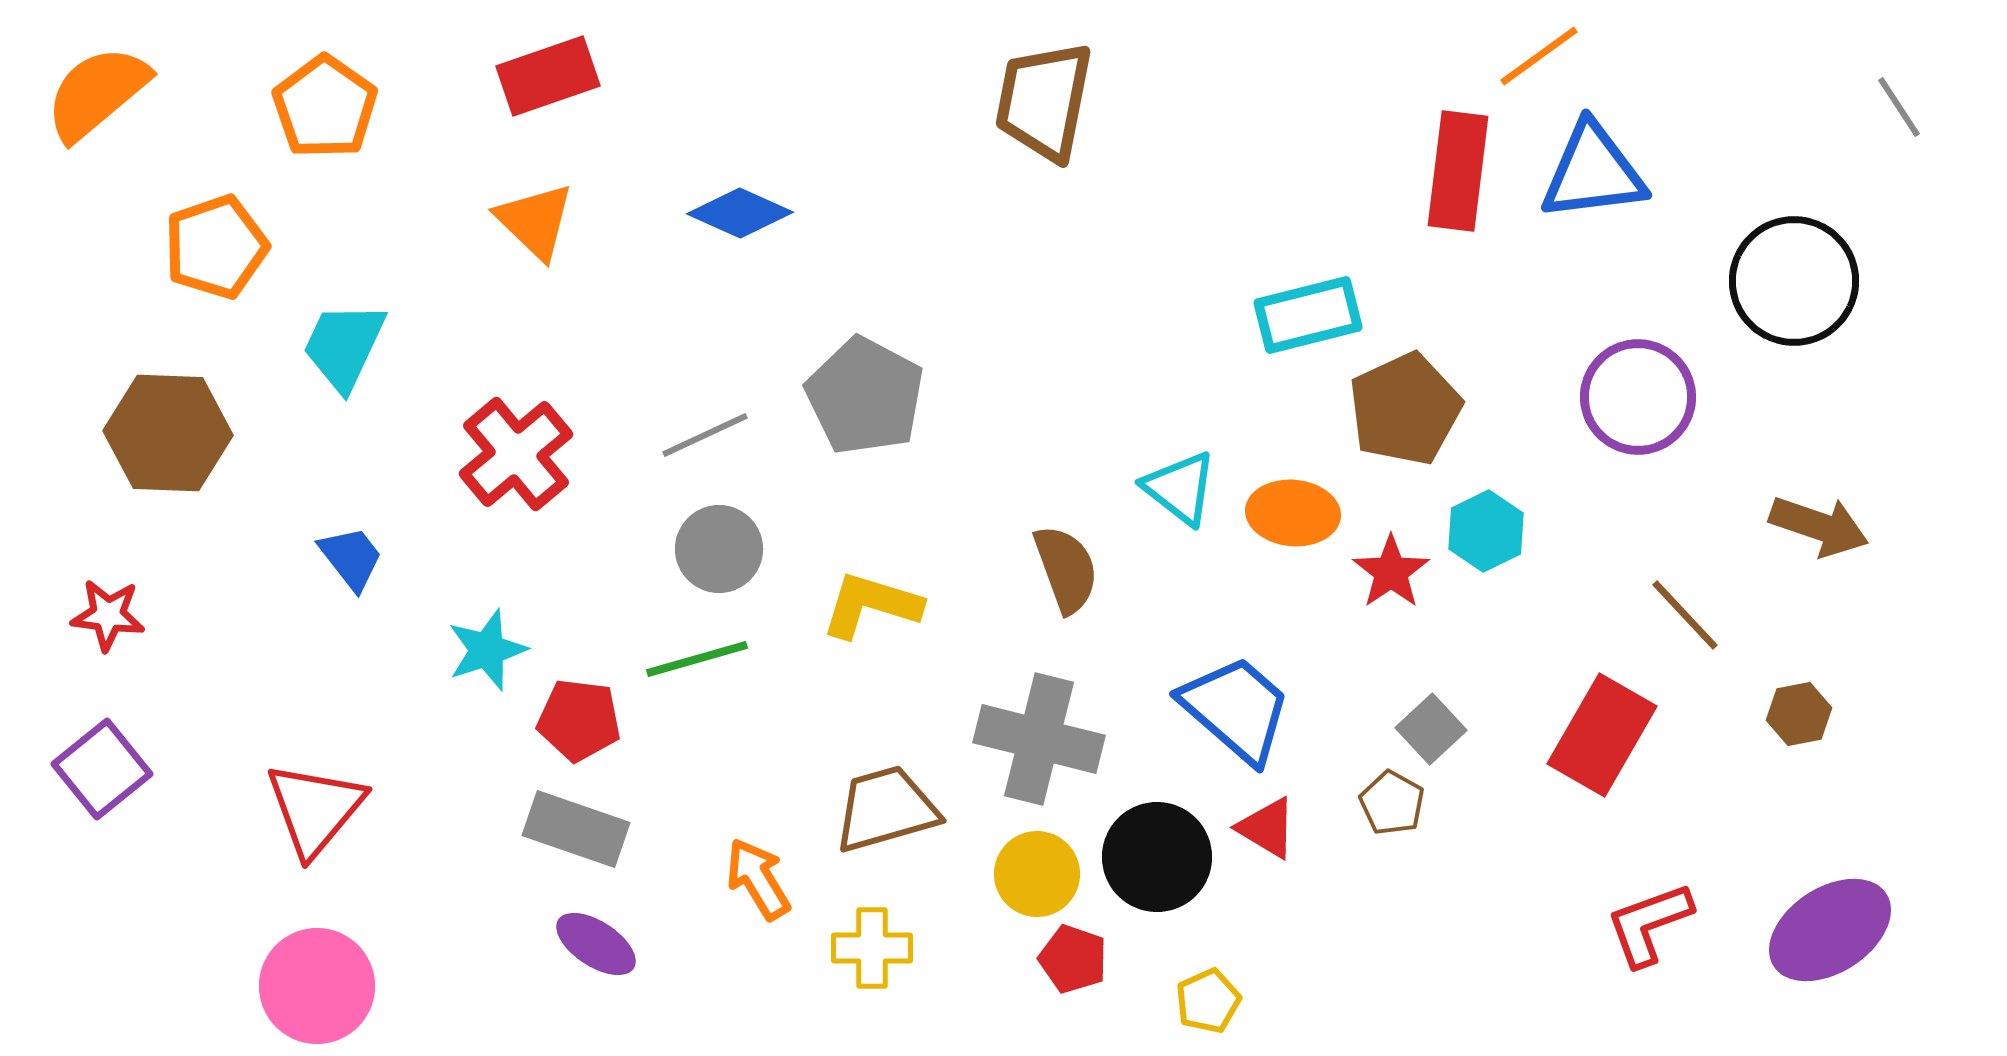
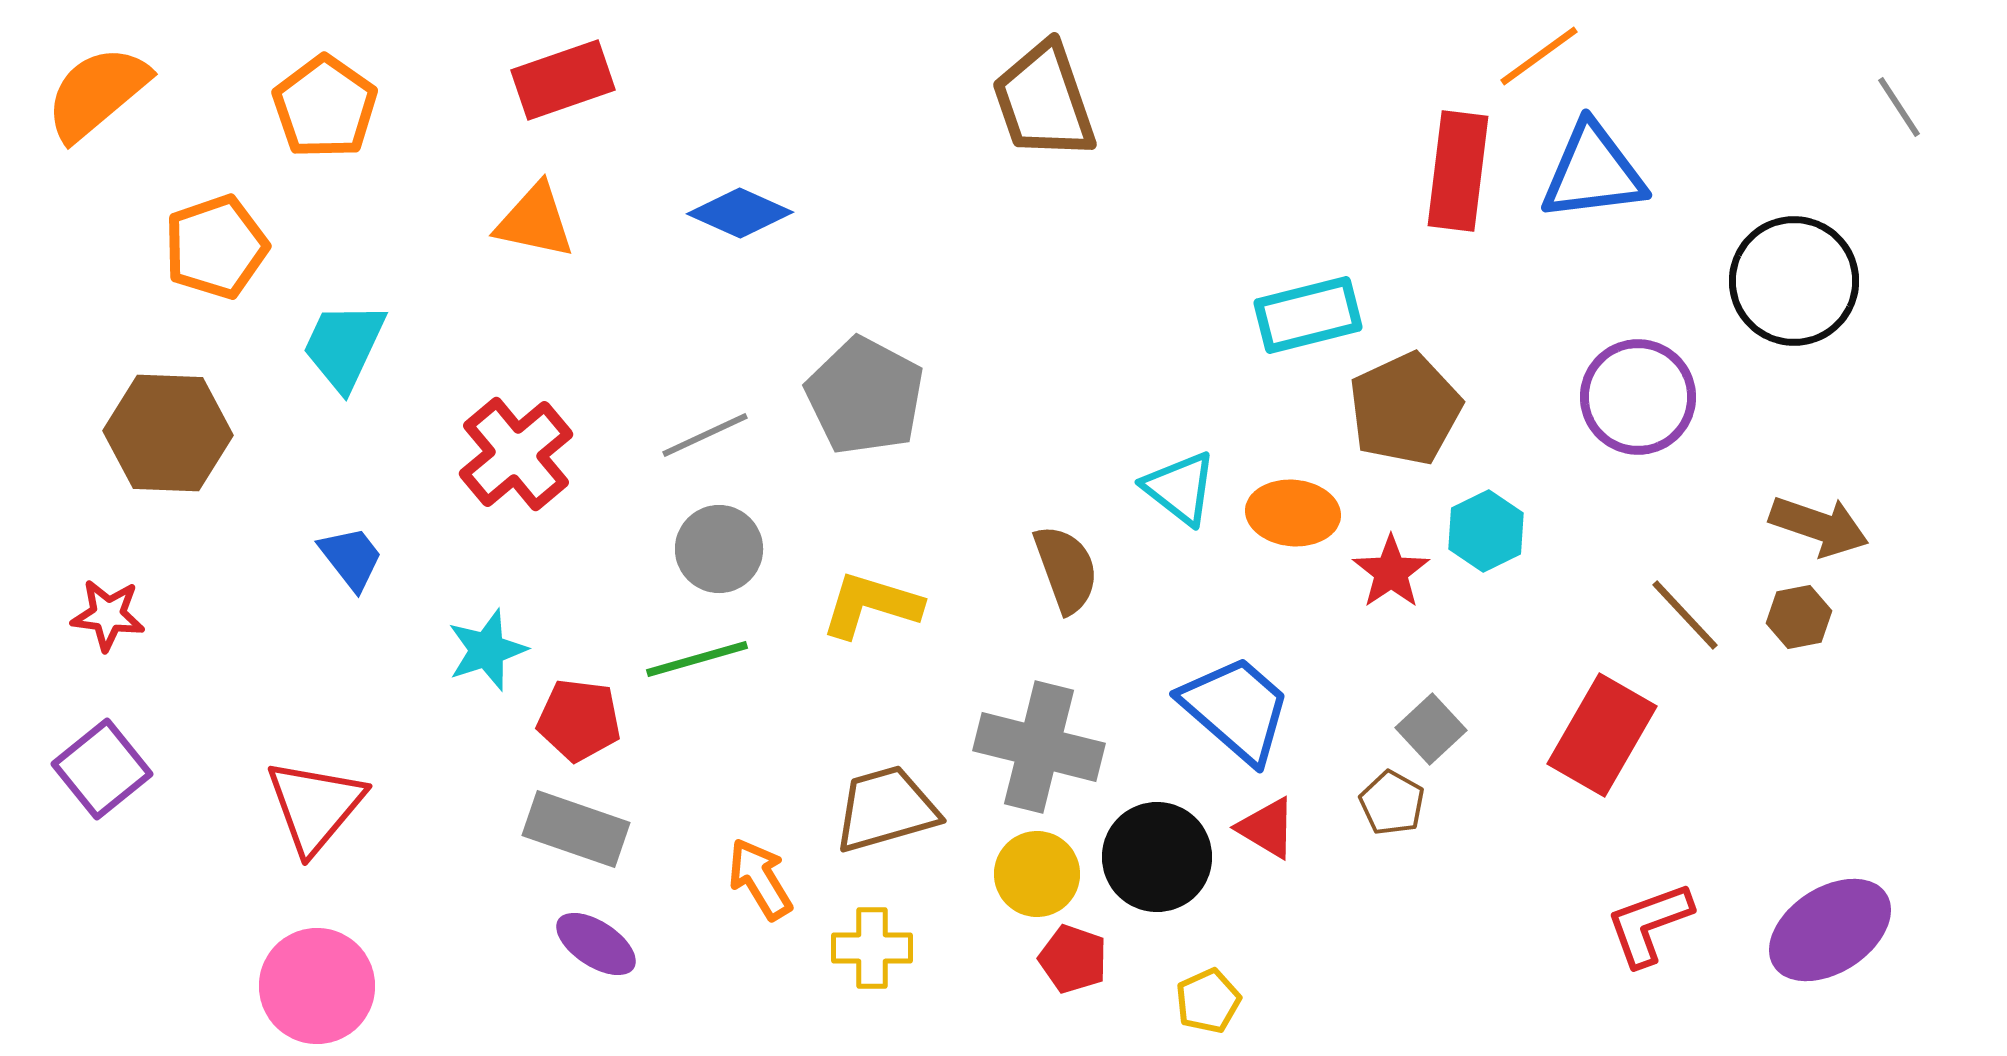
red rectangle at (548, 76): moved 15 px right, 4 px down
brown trapezoid at (1044, 101): rotated 30 degrees counterclockwise
orange triangle at (535, 221): rotated 32 degrees counterclockwise
brown hexagon at (1799, 714): moved 97 px up
gray cross at (1039, 739): moved 8 px down
red triangle at (315, 809): moved 3 px up
orange arrow at (758, 879): moved 2 px right
